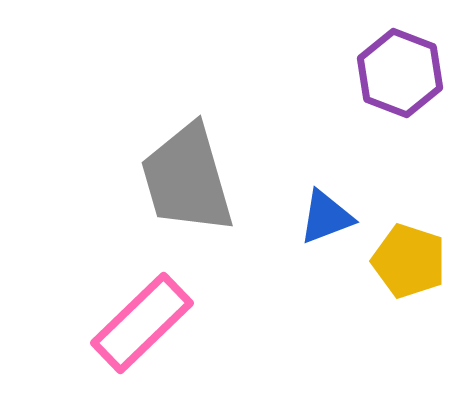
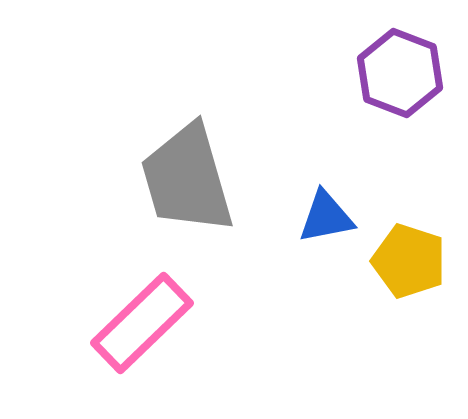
blue triangle: rotated 10 degrees clockwise
